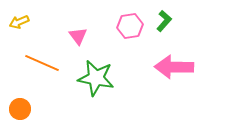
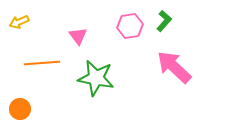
orange line: rotated 28 degrees counterclockwise
pink arrow: rotated 42 degrees clockwise
